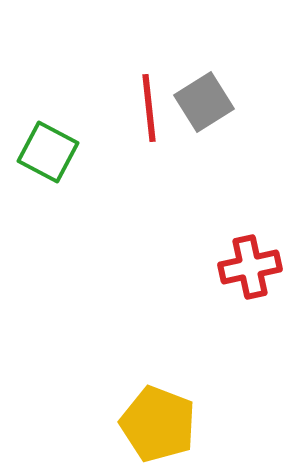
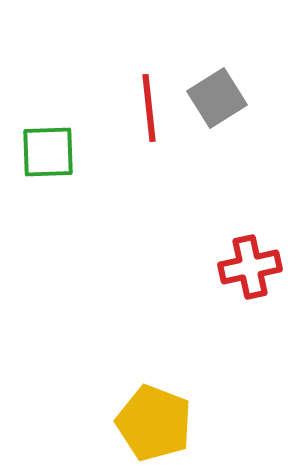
gray square: moved 13 px right, 4 px up
green square: rotated 30 degrees counterclockwise
yellow pentagon: moved 4 px left, 1 px up
